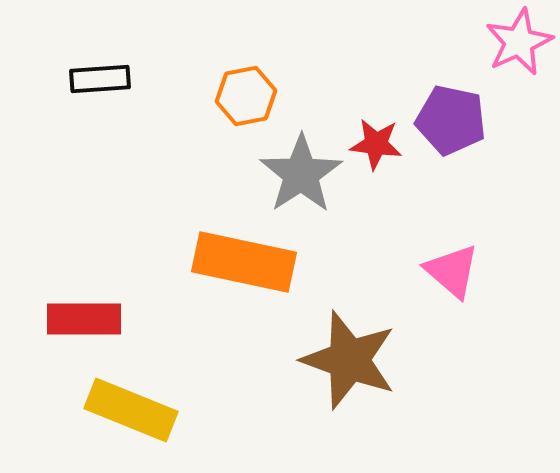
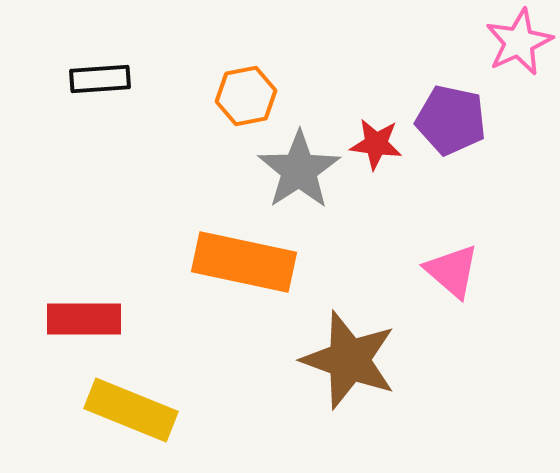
gray star: moved 2 px left, 4 px up
